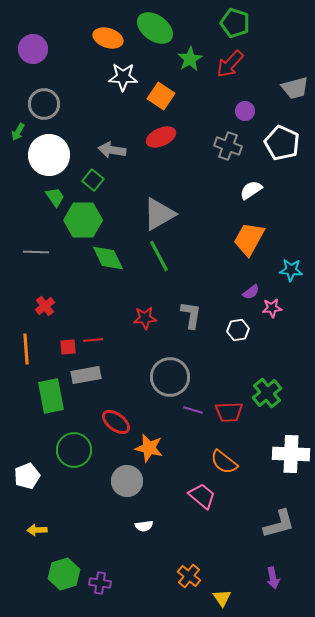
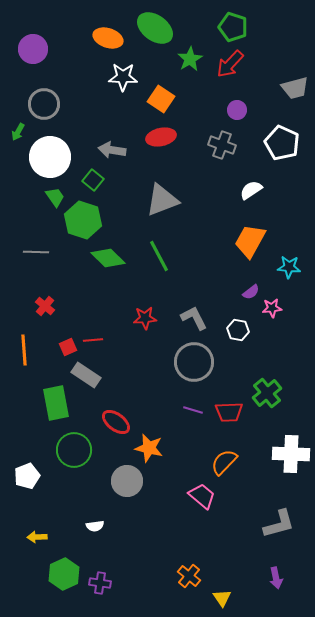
green pentagon at (235, 23): moved 2 px left, 4 px down
orange square at (161, 96): moved 3 px down
purple circle at (245, 111): moved 8 px left, 1 px up
red ellipse at (161, 137): rotated 12 degrees clockwise
gray cross at (228, 146): moved 6 px left, 1 px up
white circle at (49, 155): moved 1 px right, 2 px down
gray triangle at (159, 214): moved 3 px right, 14 px up; rotated 9 degrees clockwise
green hexagon at (83, 220): rotated 18 degrees clockwise
orange trapezoid at (249, 239): moved 1 px right, 2 px down
green diamond at (108, 258): rotated 20 degrees counterclockwise
cyan star at (291, 270): moved 2 px left, 3 px up
red cross at (45, 306): rotated 12 degrees counterclockwise
gray L-shape at (191, 315): moved 3 px right, 3 px down; rotated 36 degrees counterclockwise
white hexagon at (238, 330): rotated 20 degrees clockwise
red square at (68, 347): rotated 18 degrees counterclockwise
orange line at (26, 349): moved 2 px left, 1 px down
gray rectangle at (86, 375): rotated 44 degrees clockwise
gray circle at (170, 377): moved 24 px right, 15 px up
green rectangle at (51, 396): moved 5 px right, 7 px down
orange semicircle at (224, 462): rotated 96 degrees clockwise
white semicircle at (144, 526): moved 49 px left
yellow arrow at (37, 530): moved 7 px down
green hexagon at (64, 574): rotated 8 degrees counterclockwise
purple arrow at (273, 578): moved 3 px right
